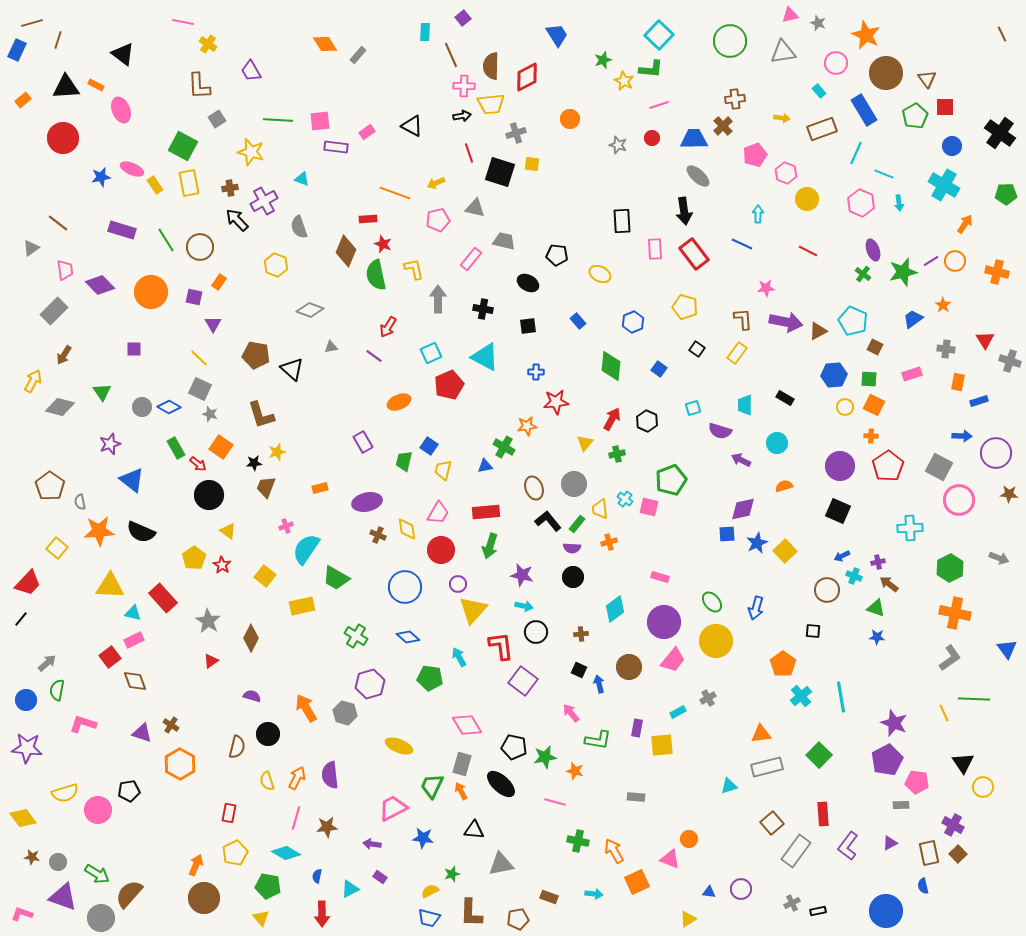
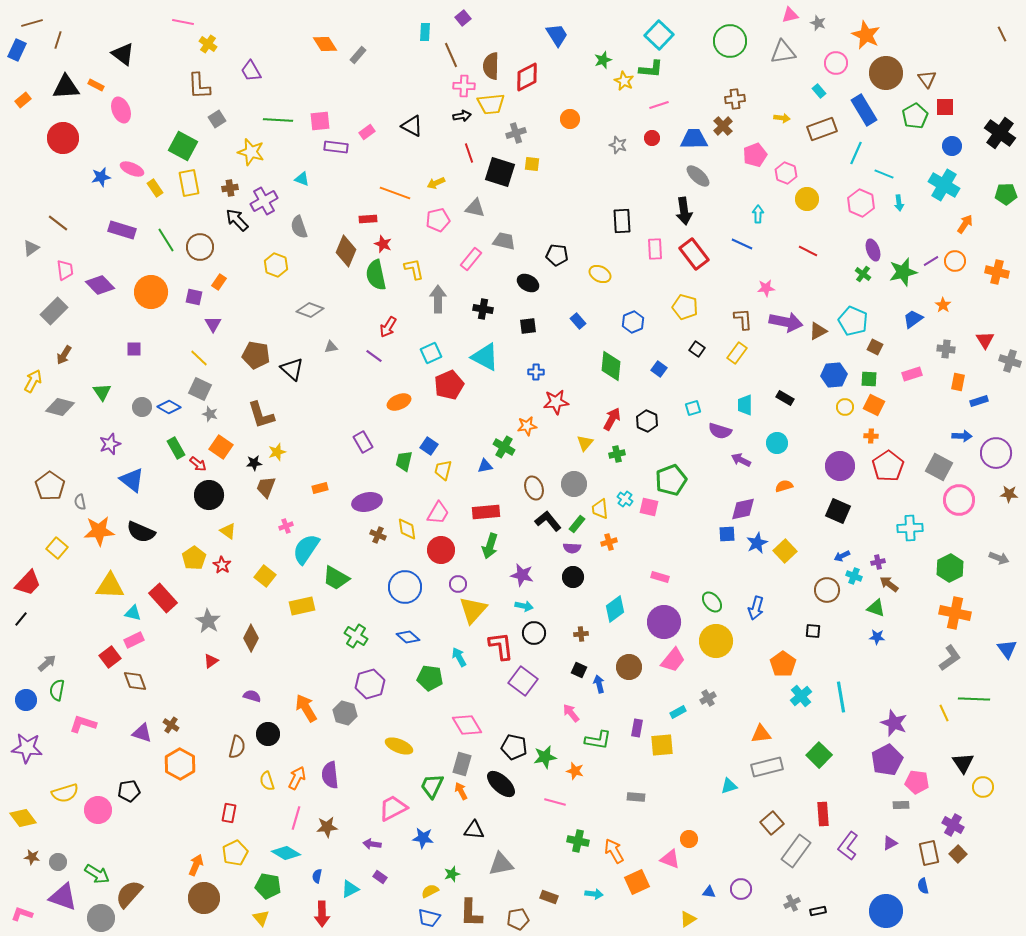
yellow rectangle at (155, 185): moved 3 px down
black circle at (536, 632): moved 2 px left, 1 px down
